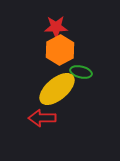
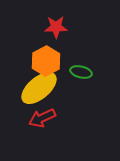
orange hexagon: moved 14 px left, 11 px down
yellow ellipse: moved 18 px left, 1 px up
red arrow: rotated 24 degrees counterclockwise
